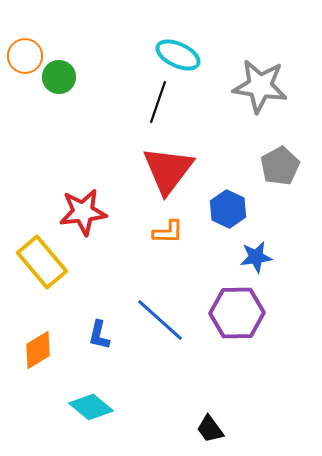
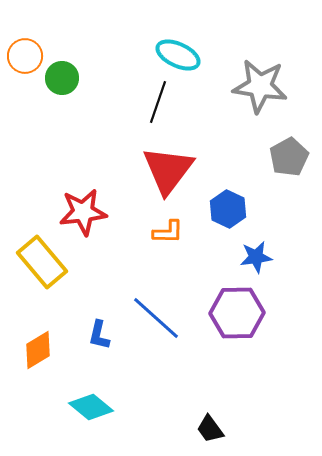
green circle: moved 3 px right, 1 px down
gray pentagon: moved 9 px right, 9 px up
blue line: moved 4 px left, 2 px up
